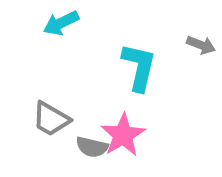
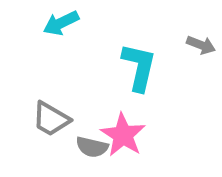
pink star: rotated 9 degrees counterclockwise
